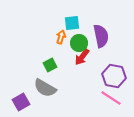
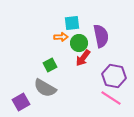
orange arrow: rotated 72 degrees clockwise
red arrow: moved 1 px right, 1 px down
